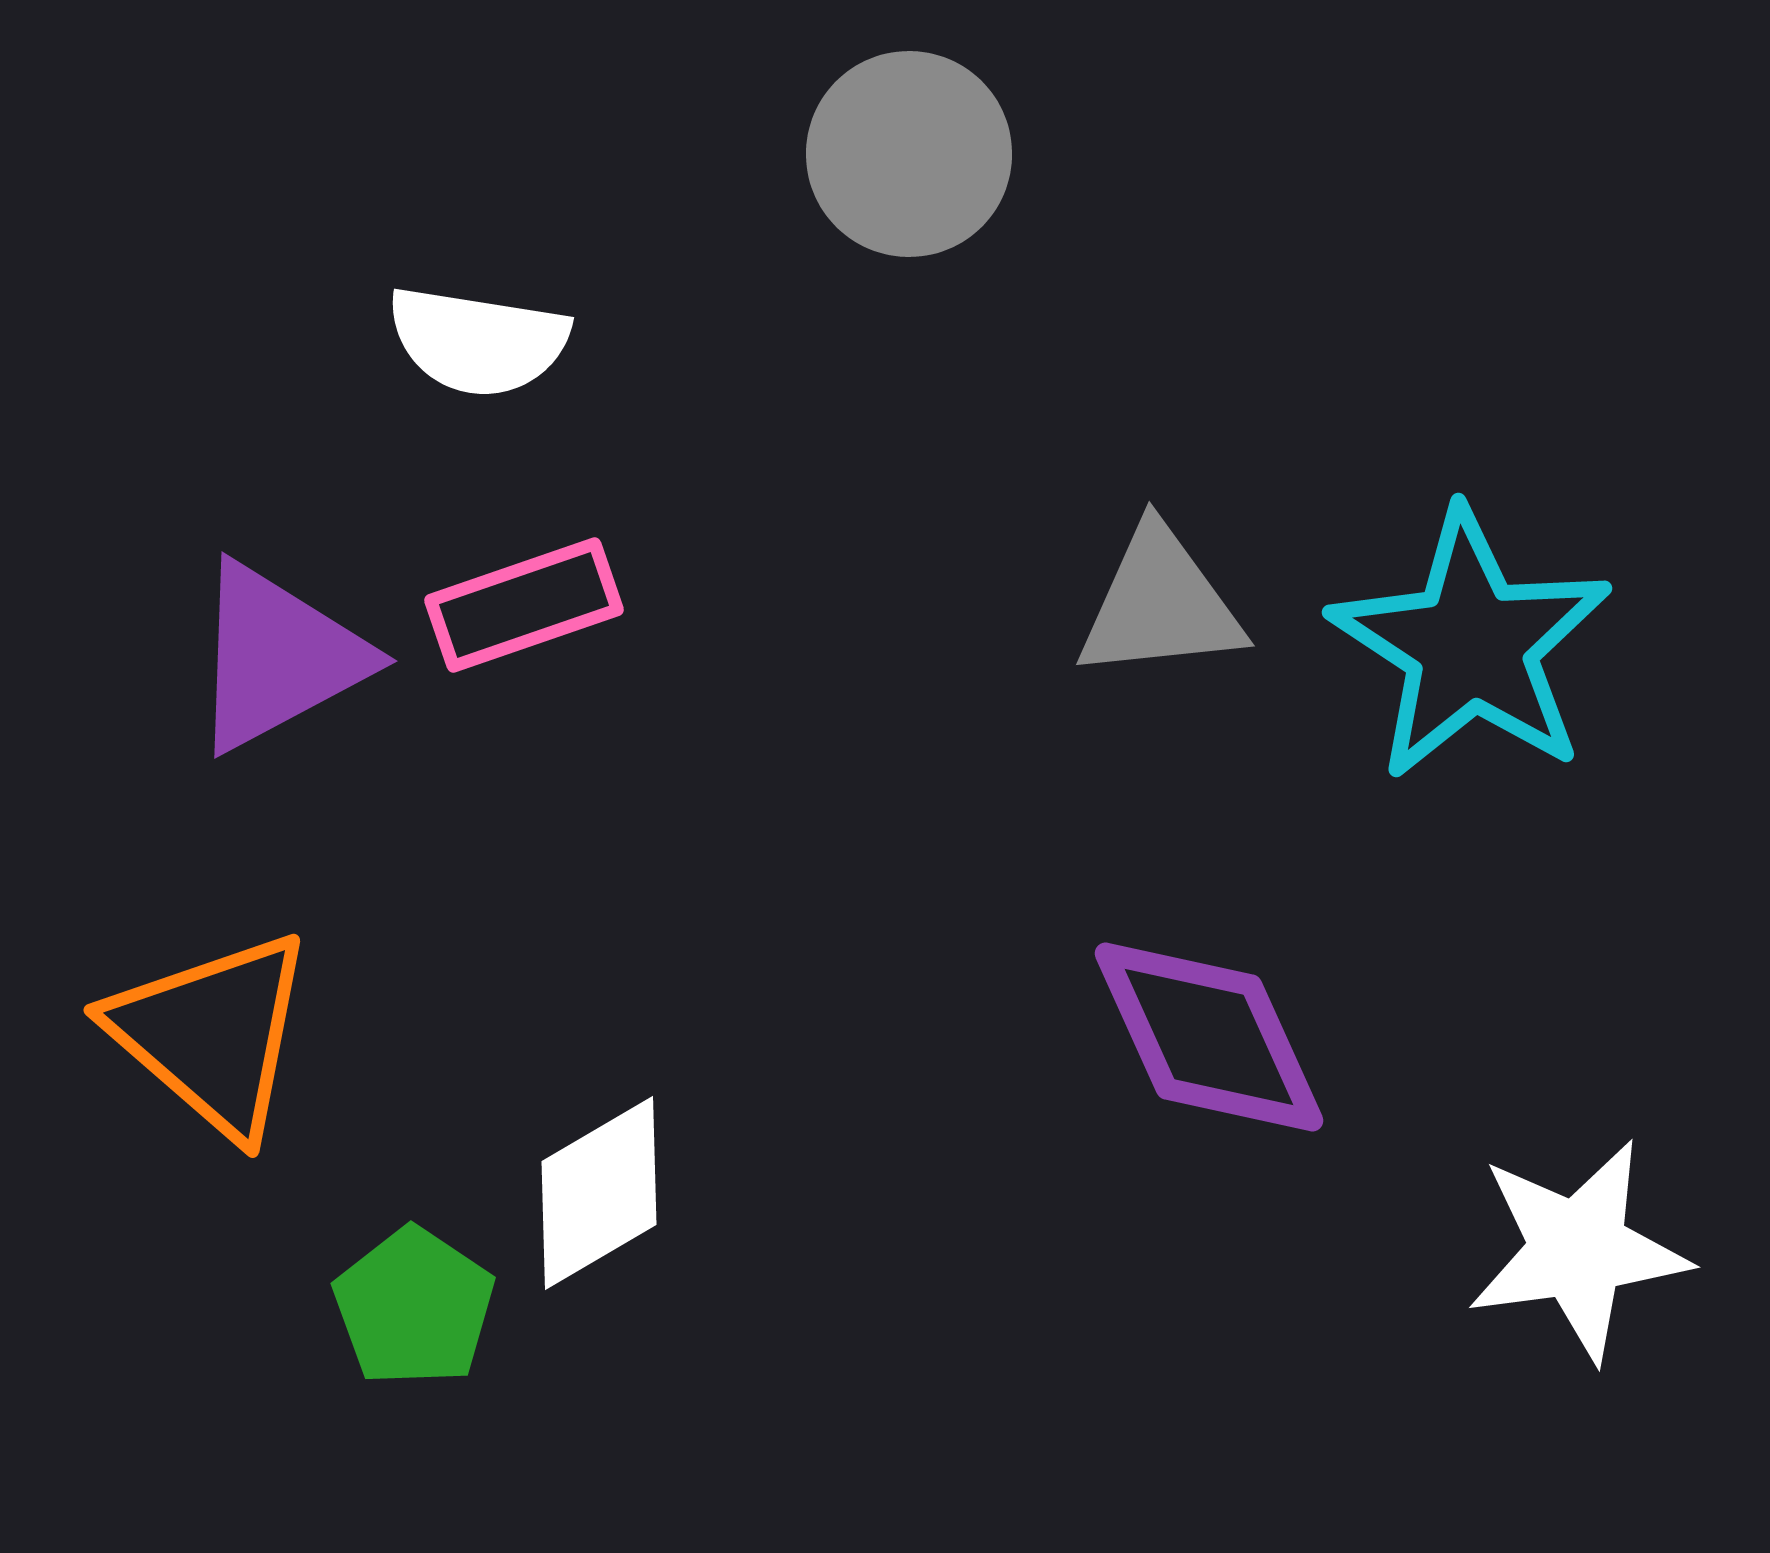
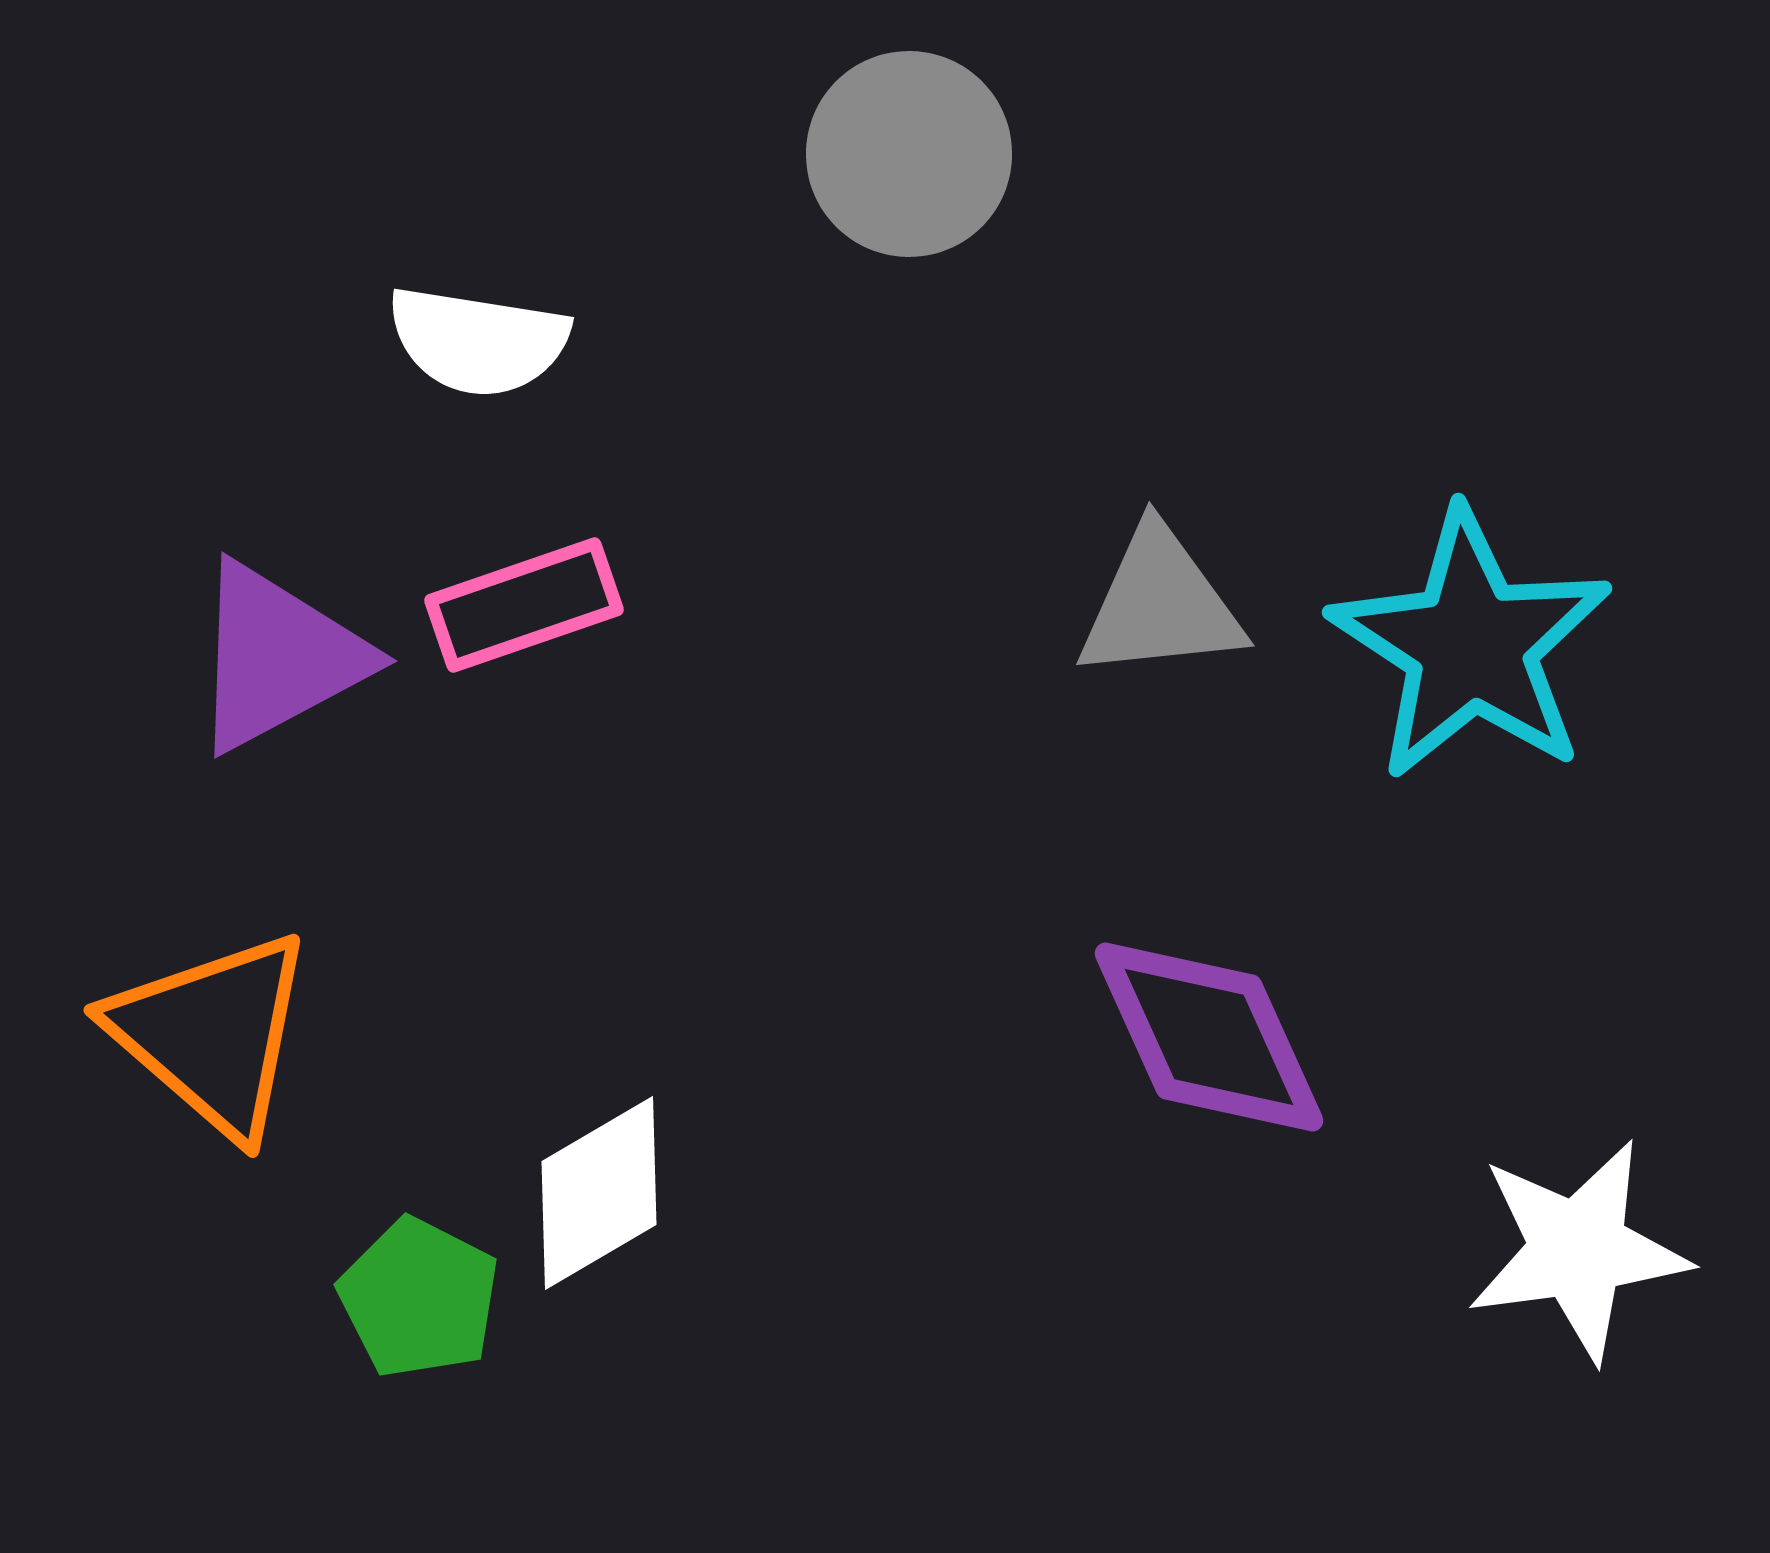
green pentagon: moved 5 px right, 9 px up; rotated 7 degrees counterclockwise
